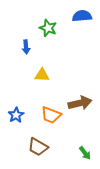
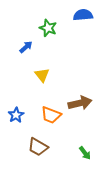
blue semicircle: moved 1 px right, 1 px up
blue arrow: rotated 128 degrees counterclockwise
yellow triangle: rotated 49 degrees clockwise
